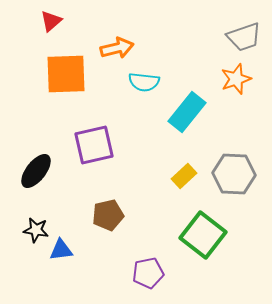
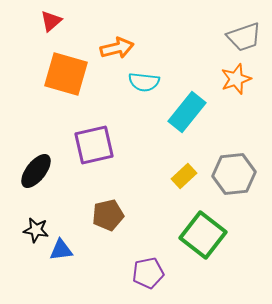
orange square: rotated 18 degrees clockwise
gray hexagon: rotated 9 degrees counterclockwise
